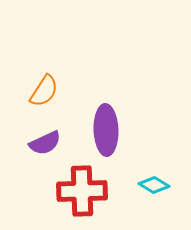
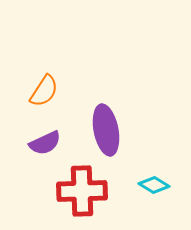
purple ellipse: rotated 9 degrees counterclockwise
